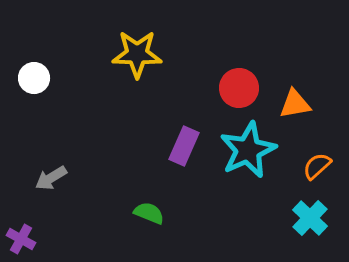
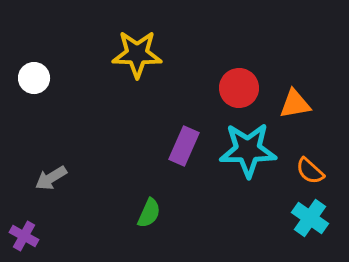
cyan star: rotated 24 degrees clockwise
orange semicircle: moved 7 px left, 5 px down; rotated 96 degrees counterclockwise
green semicircle: rotated 92 degrees clockwise
cyan cross: rotated 9 degrees counterclockwise
purple cross: moved 3 px right, 3 px up
